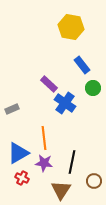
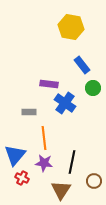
purple rectangle: rotated 36 degrees counterclockwise
gray rectangle: moved 17 px right, 3 px down; rotated 24 degrees clockwise
blue triangle: moved 3 px left, 2 px down; rotated 20 degrees counterclockwise
